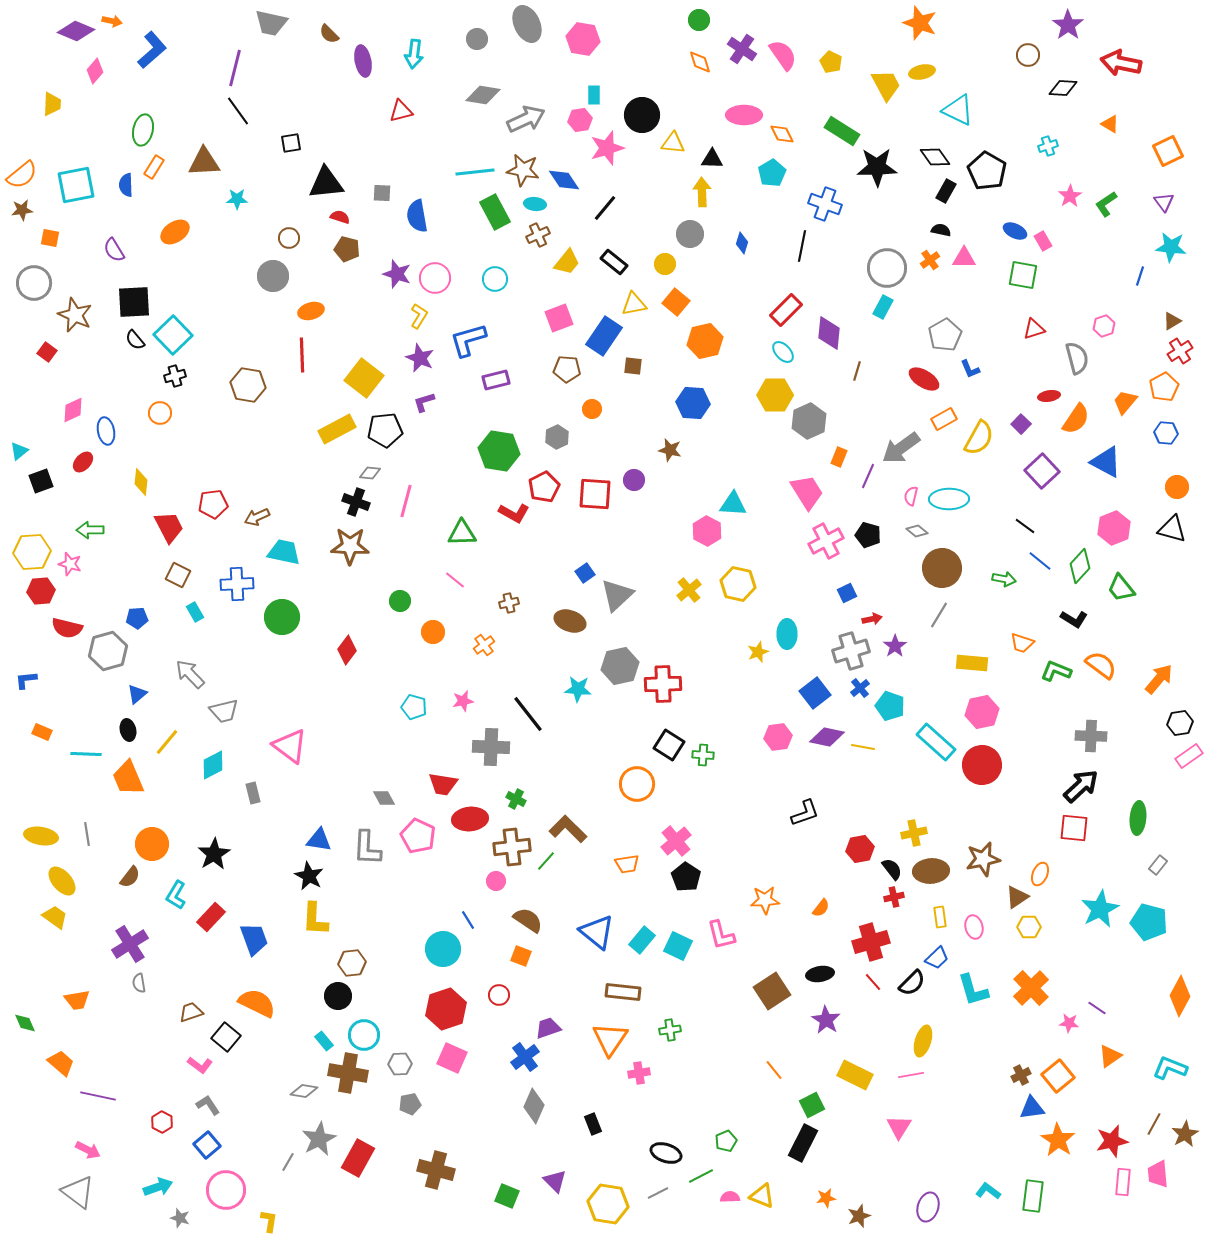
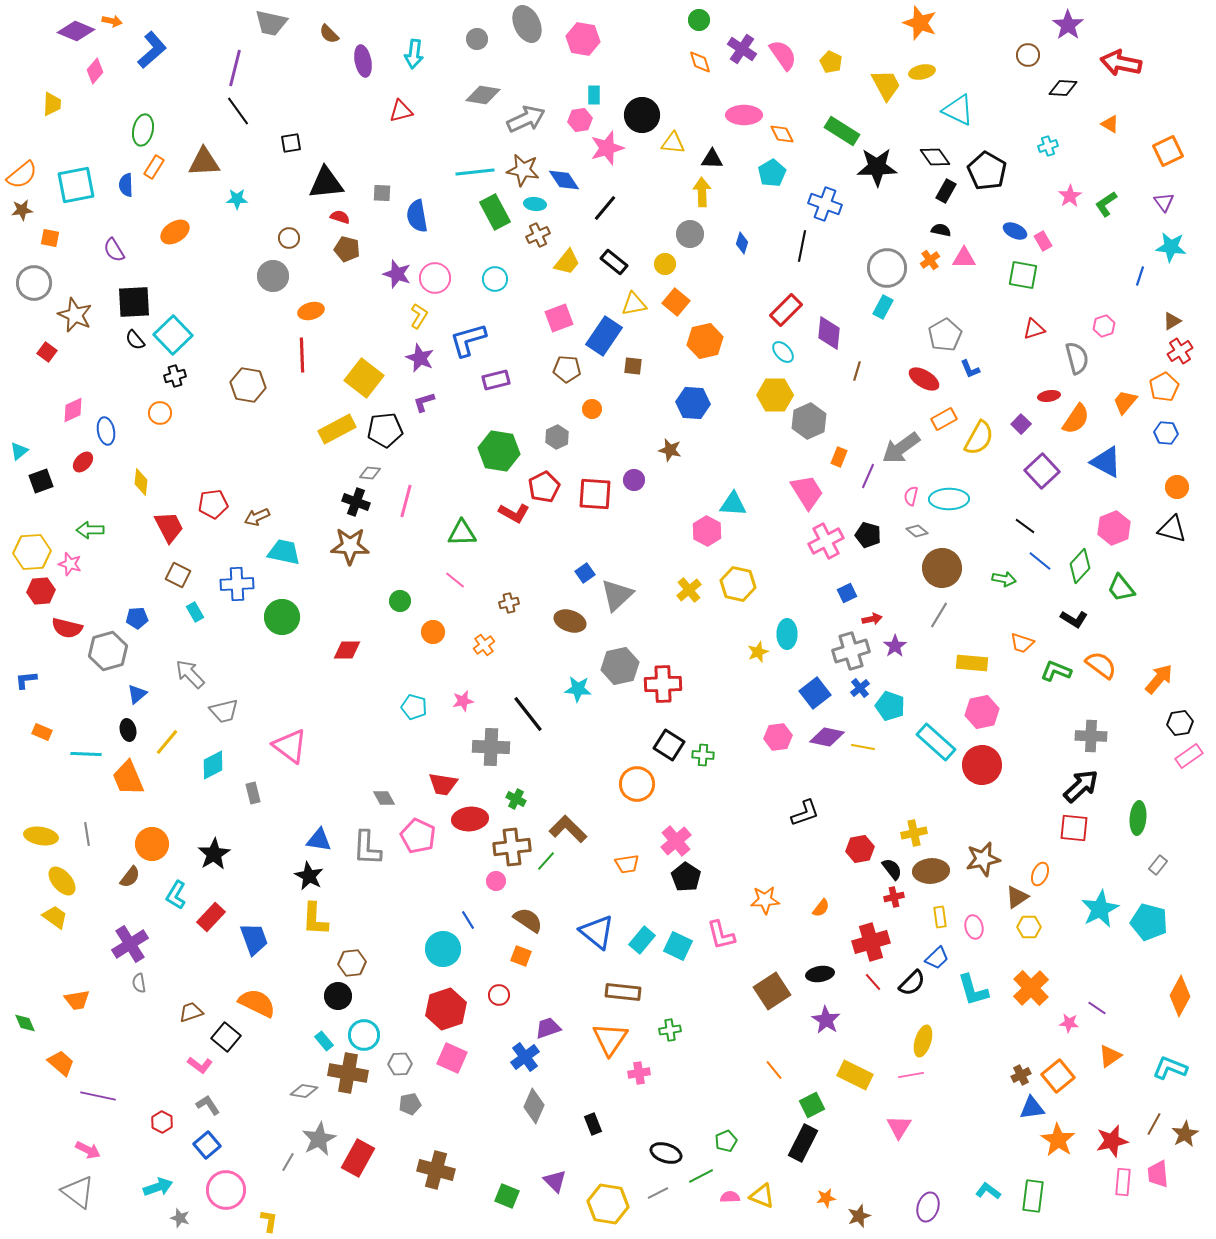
red diamond at (347, 650): rotated 52 degrees clockwise
